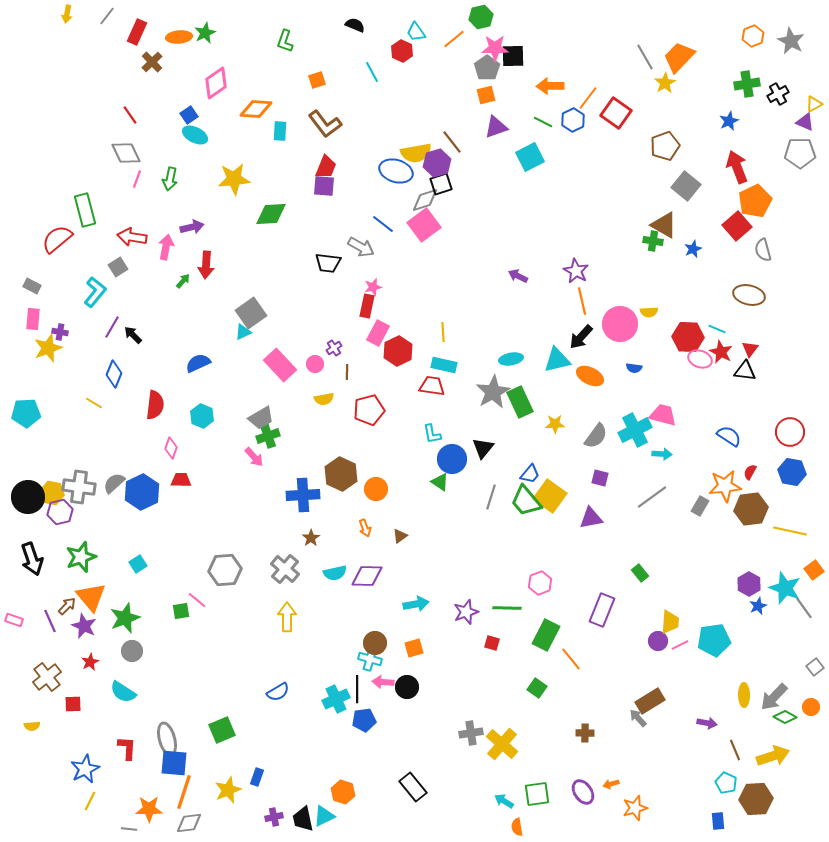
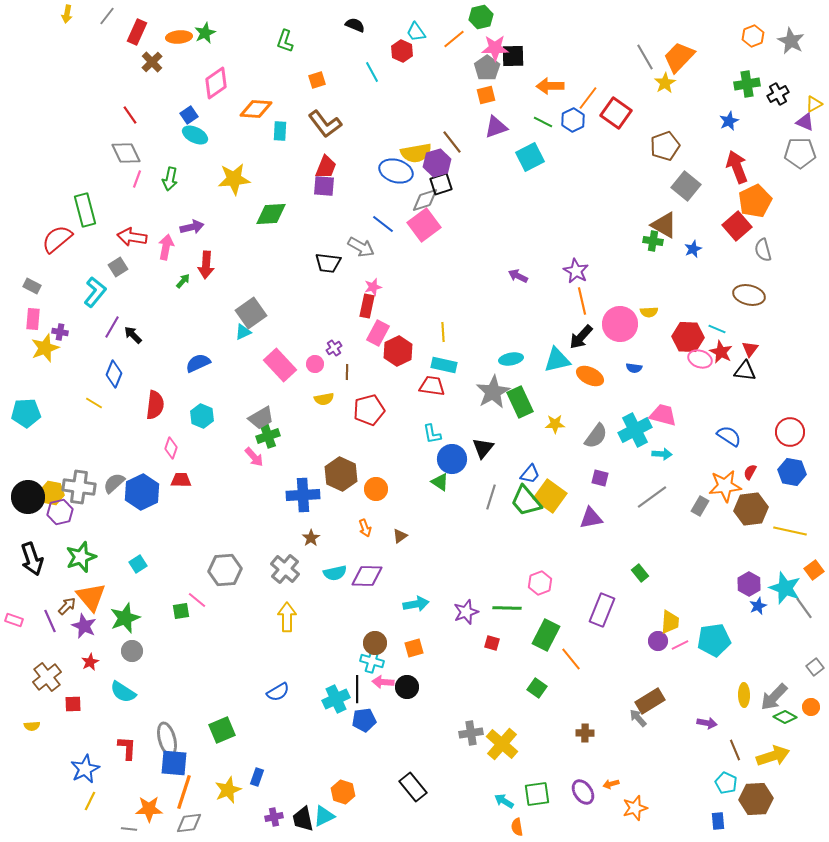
yellow star at (48, 348): moved 3 px left
cyan cross at (370, 659): moved 2 px right, 2 px down
